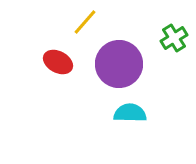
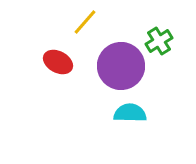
green cross: moved 15 px left, 3 px down
purple circle: moved 2 px right, 2 px down
